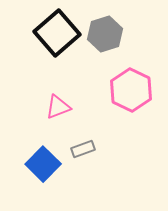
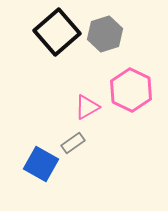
black square: moved 1 px up
pink triangle: moved 29 px right; rotated 8 degrees counterclockwise
gray rectangle: moved 10 px left, 6 px up; rotated 15 degrees counterclockwise
blue square: moved 2 px left; rotated 16 degrees counterclockwise
